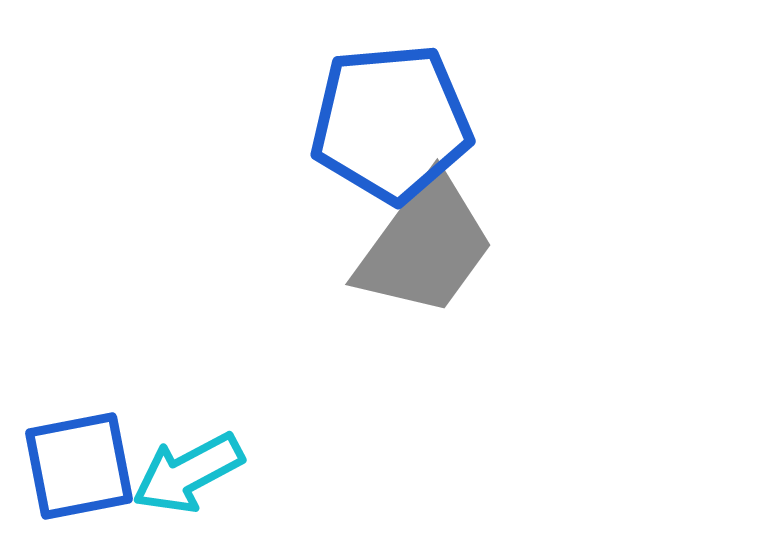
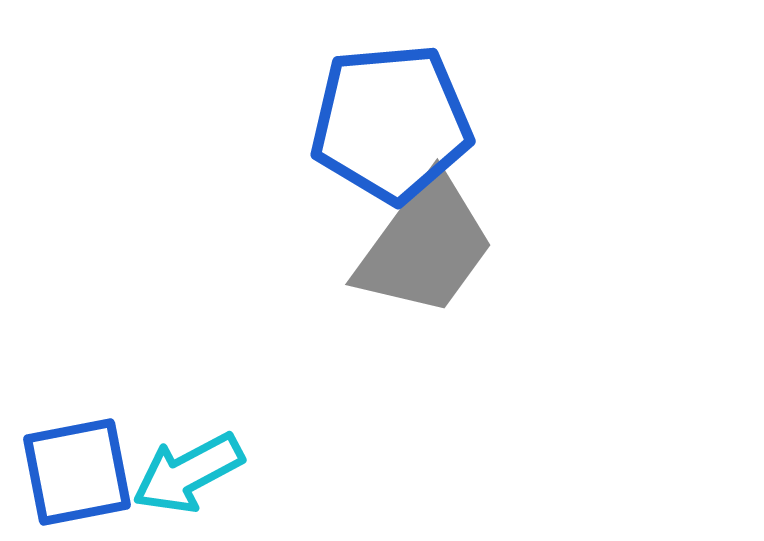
blue square: moved 2 px left, 6 px down
